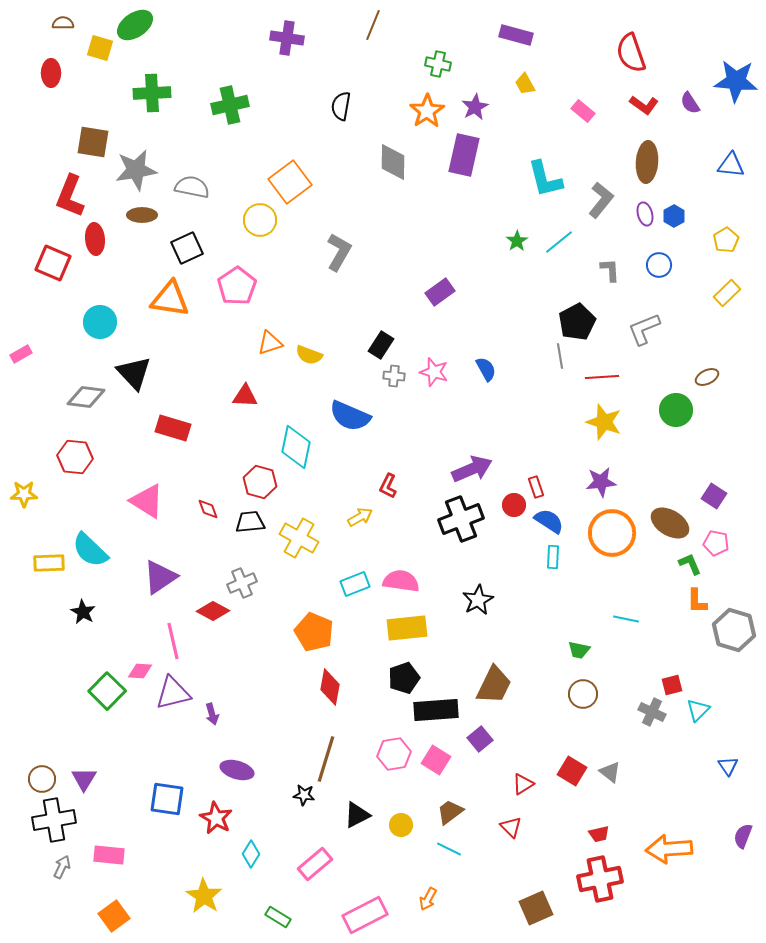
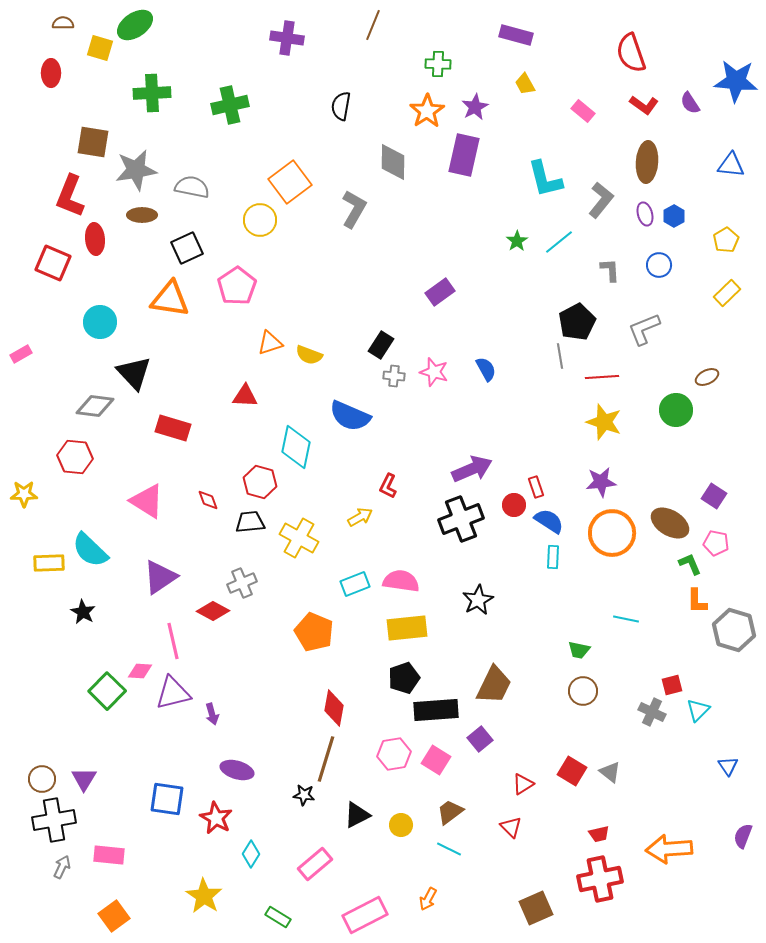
green cross at (438, 64): rotated 10 degrees counterclockwise
gray L-shape at (339, 252): moved 15 px right, 43 px up
gray diamond at (86, 397): moved 9 px right, 9 px down
red diamond at (208, 509): moved 9 px up
red diamond at (330, 687): moved 4 px right, 21 px down
brown circle at (583, 694): moved 3 px up
